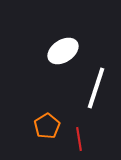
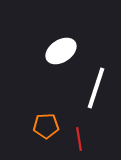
white ellipse: moved 2 px left
orange pentagon: moved 1 px left; rotated 30 degrees clockwise
